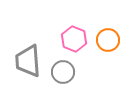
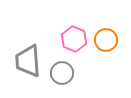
orange circle: moved 2 px left
gray circle: moved 1 px left, 1 px down
